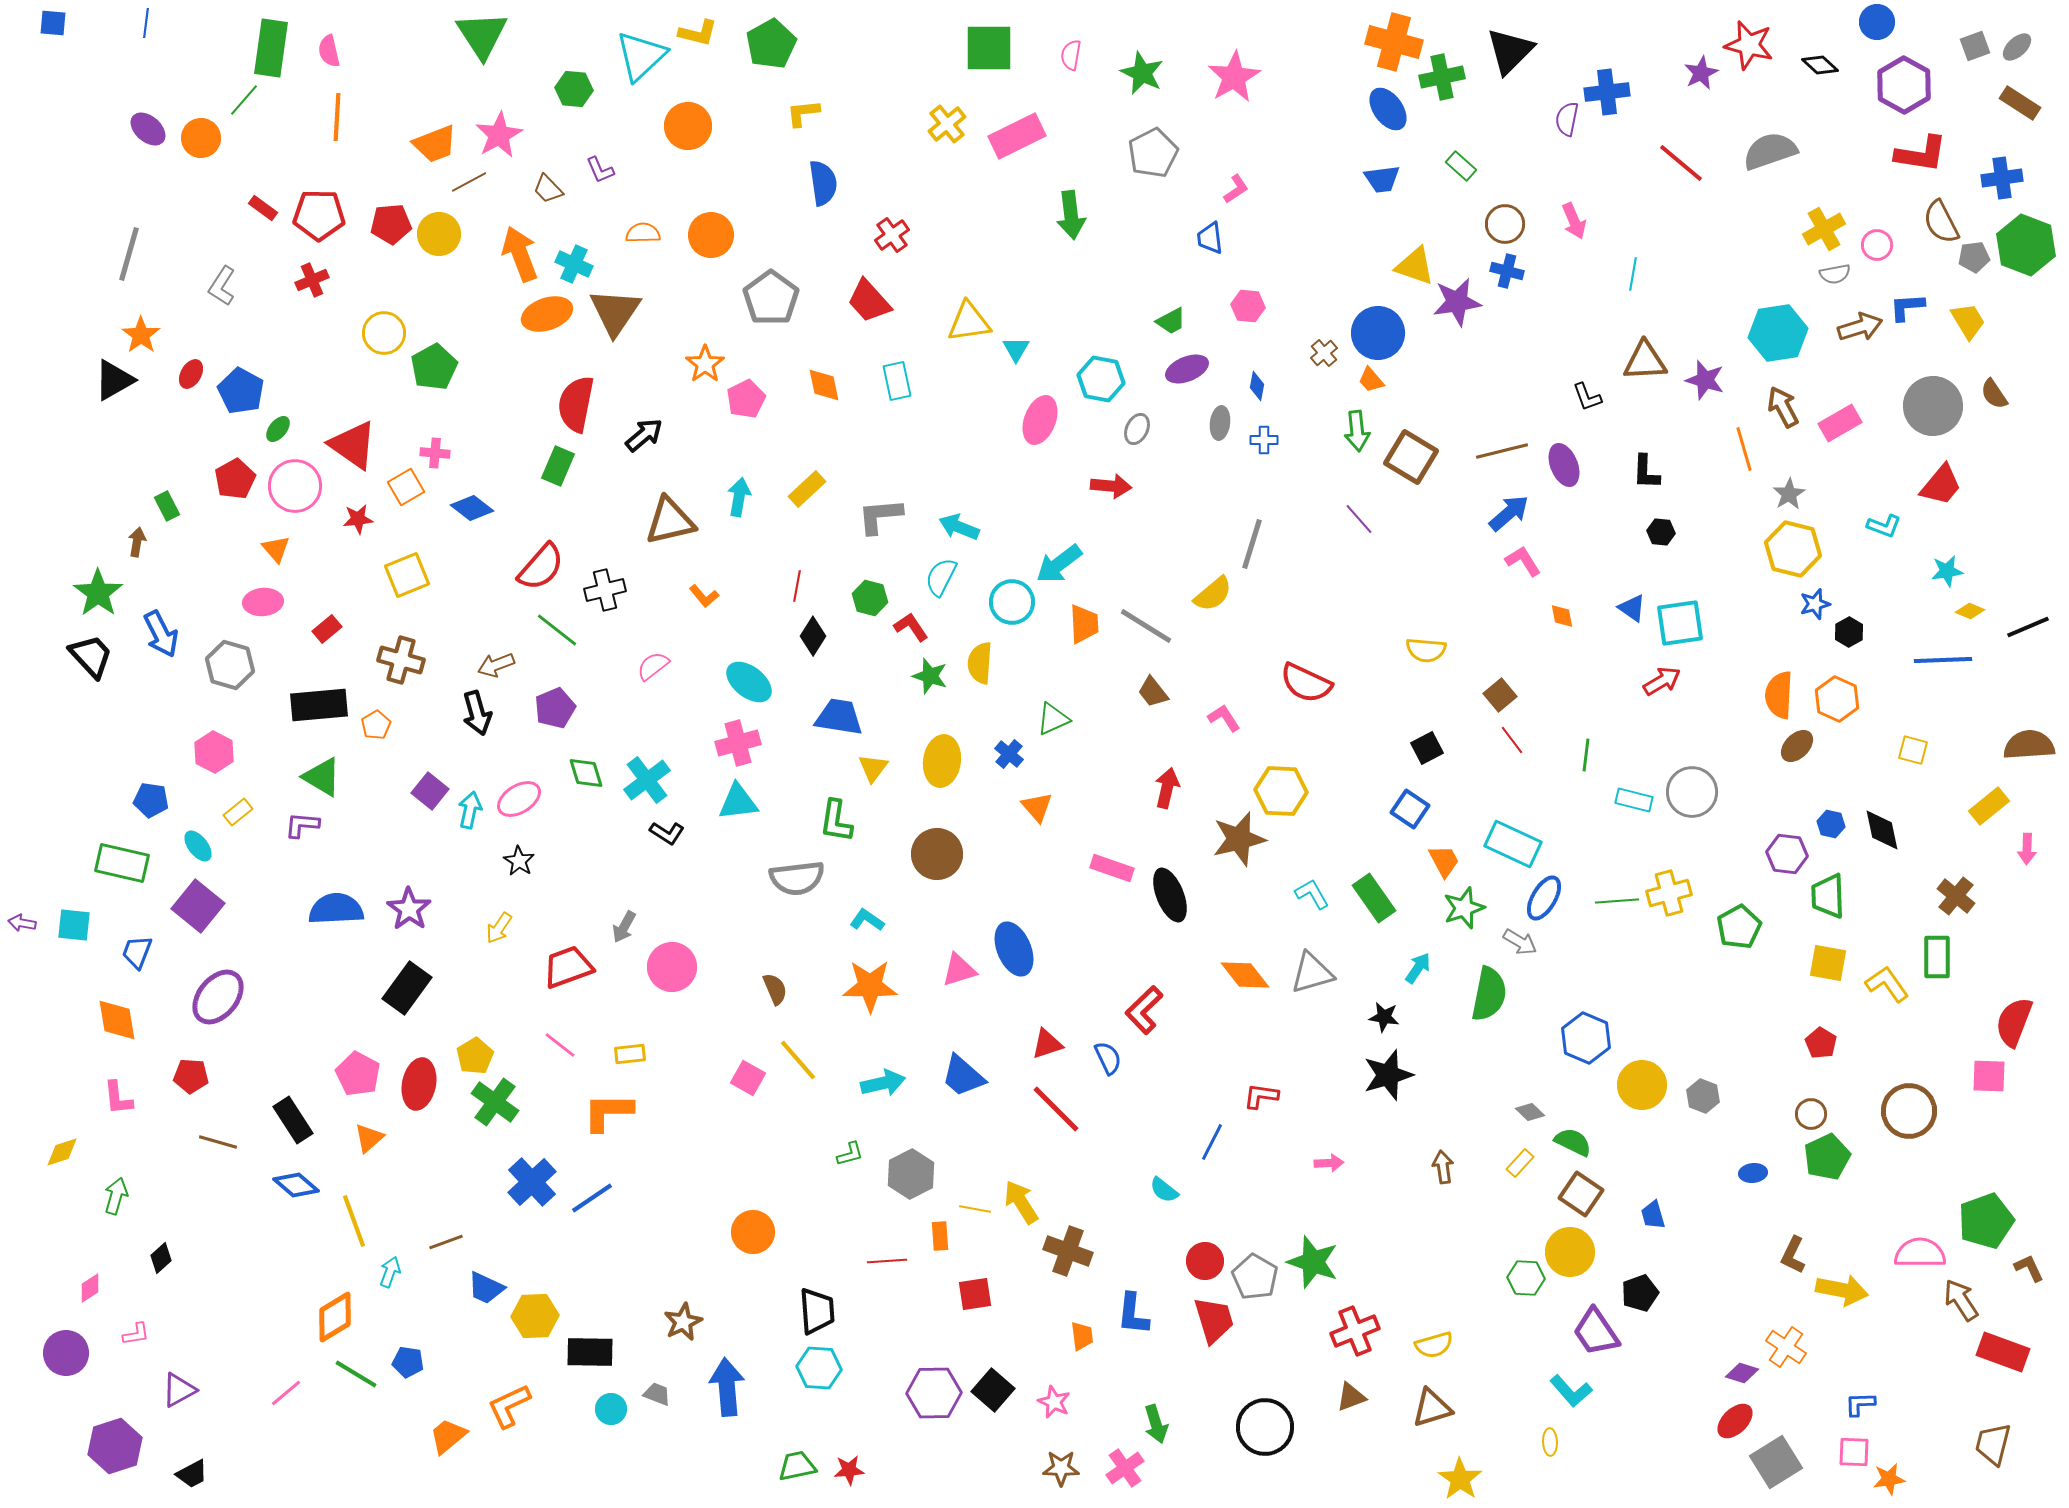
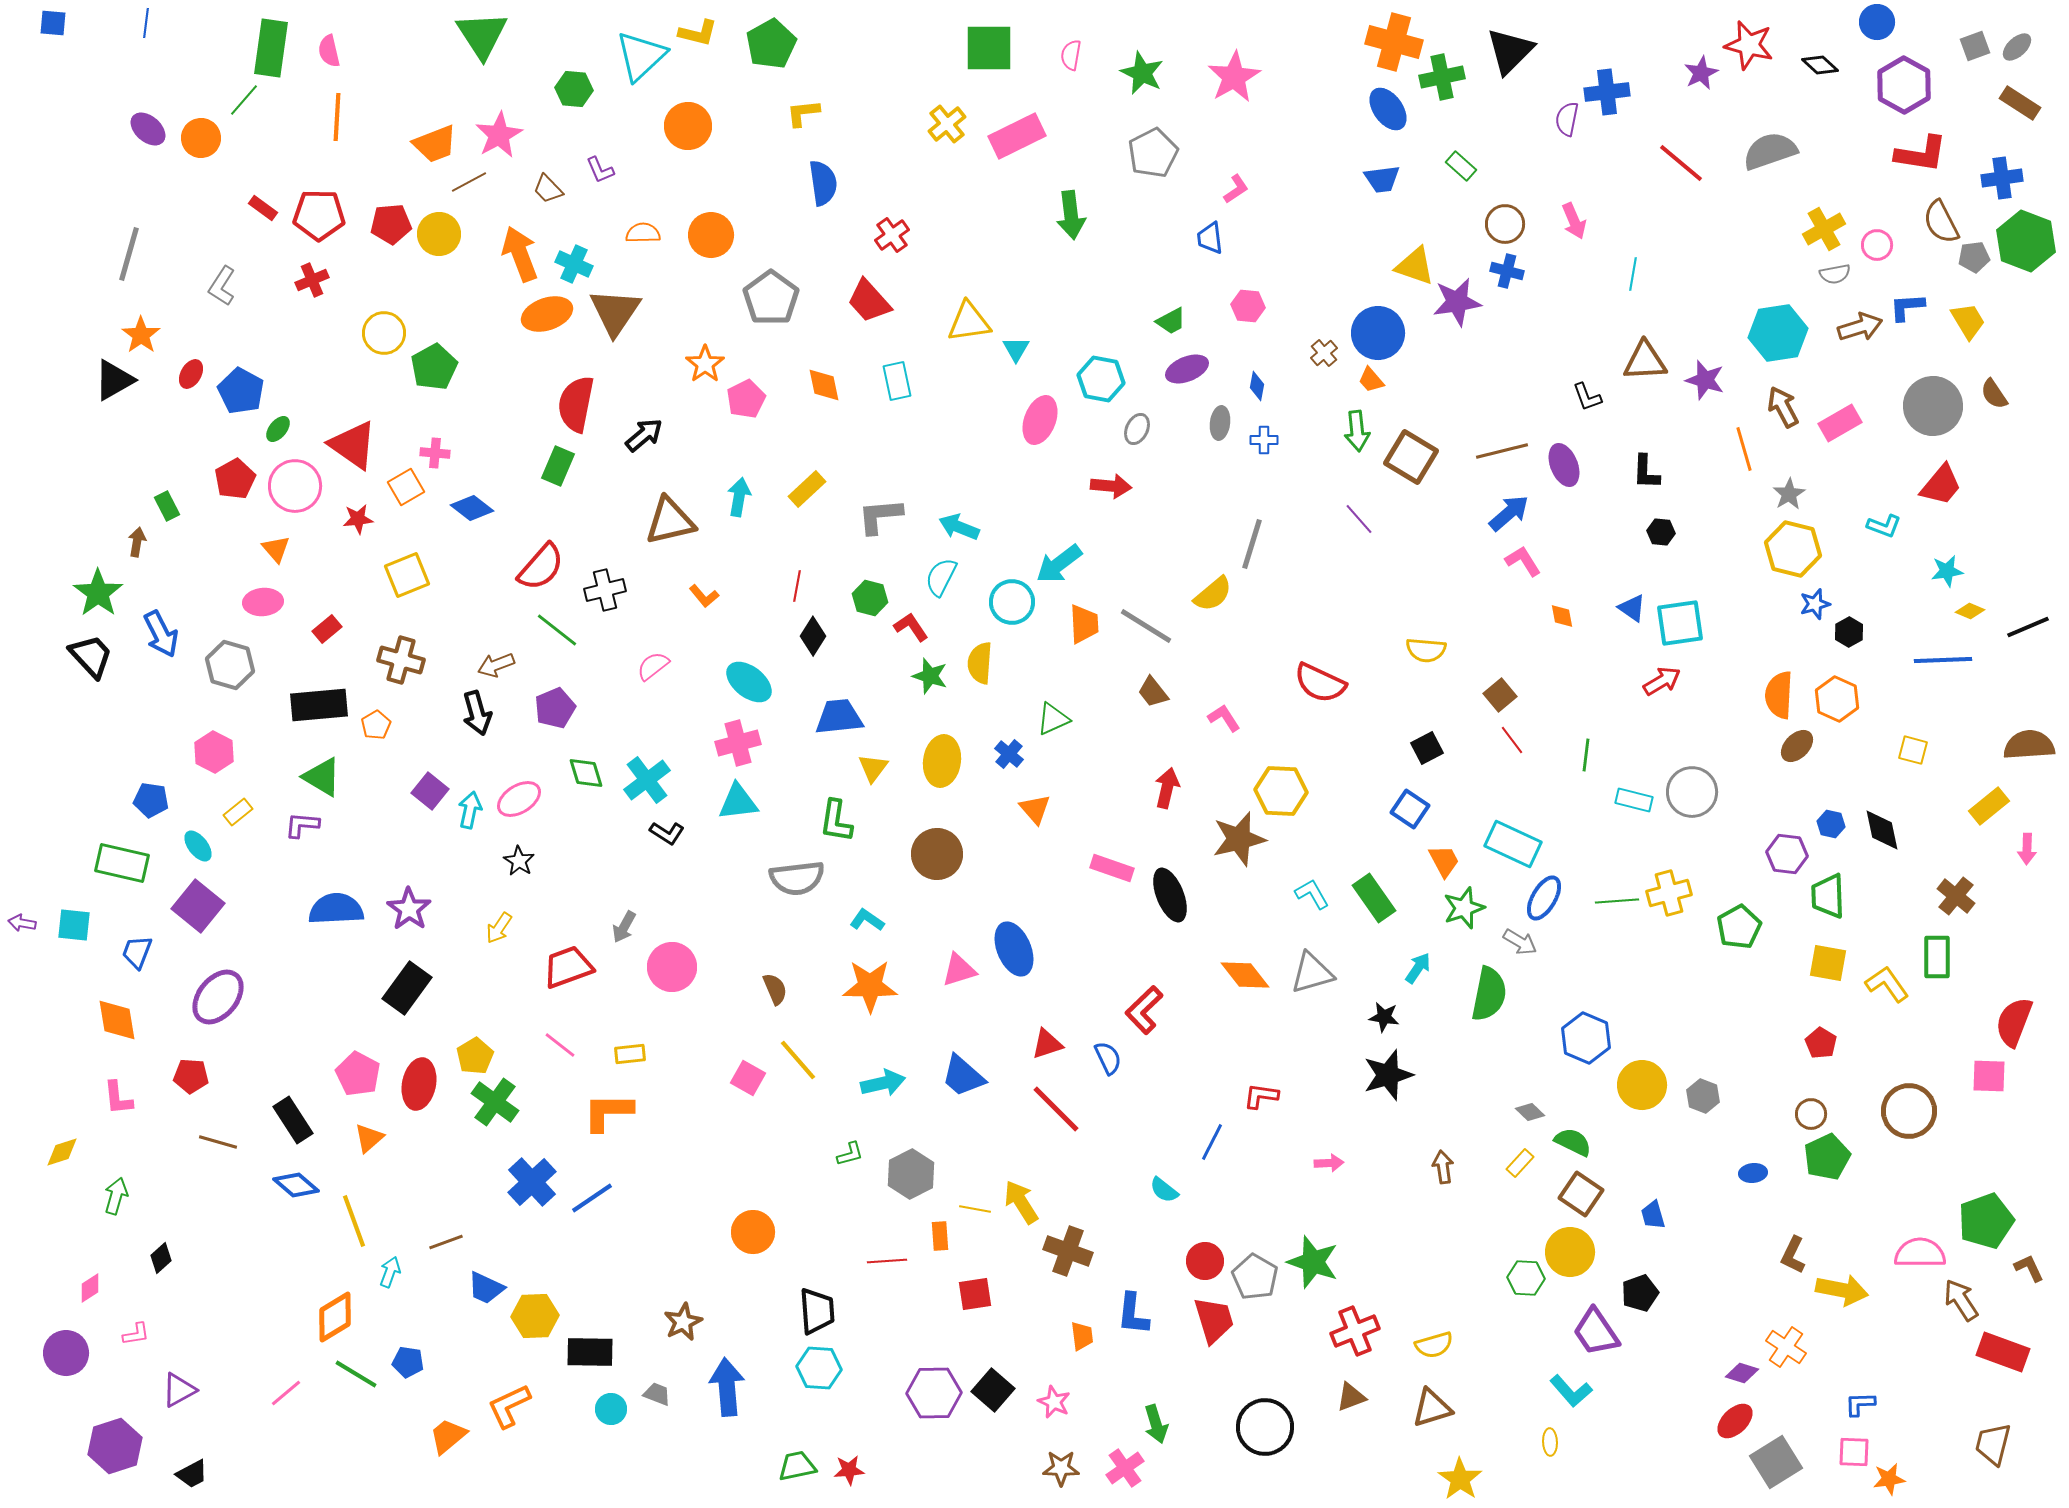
green hexagon at (2026, 245): moved 4 px up
red semicircle at (1306, 683): moved 14 px right
blue trapezoid at (839, 717): rotated 15 degrees counterclockwise
orange triangle at (1037, 807): moved 2 px left, 2 px down
